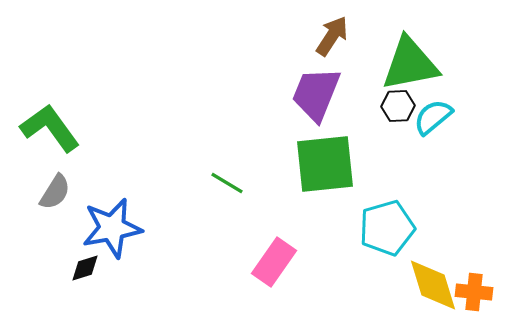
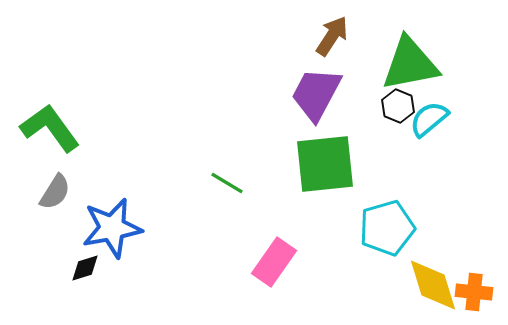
purple trapezoid: rotated 6 degrees clockwise
black hexagon: rotated 24 degrees clockwise
cyan semicircle: moved 4 px left, 2 px down
